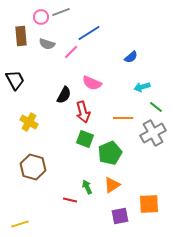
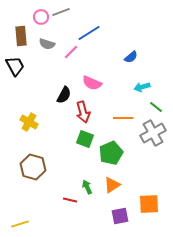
black trapezoid: moved 14 px up
green pentagon: moved 1 px right
